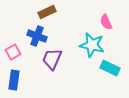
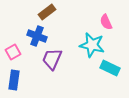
brown rectangle: rotated 12 degrees counterclockwise
